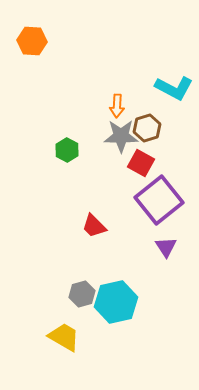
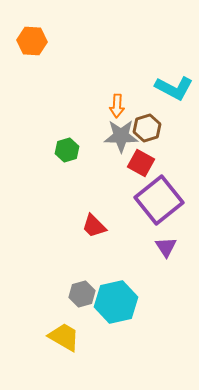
green hexagon: rotated 15 degrees clockwise
